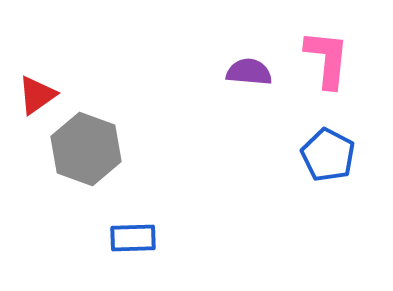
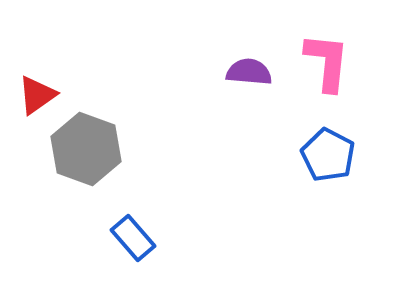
pink L-shape: moved 3 px down
blue rectangle: rotated 51 degrees clockwise
